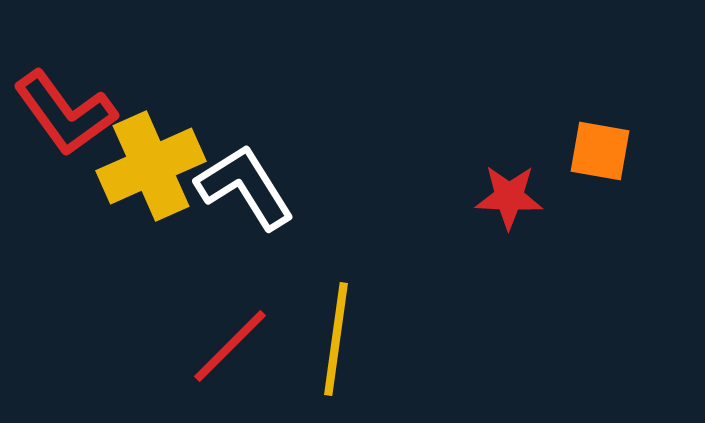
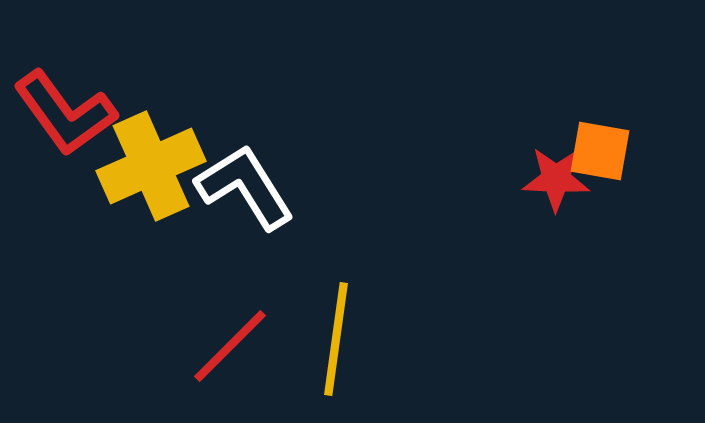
red star: moved 47 px right, 18 px up
